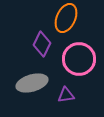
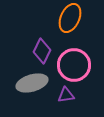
orange ellipse: moved 4 px right
purple diamond: moved 7 px down
pink circle: moved 5 px left, 6 px down
